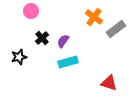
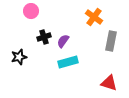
gray rectangle: moved 5 px left, 12 px down; rotated 42 degrees counterclockwise
black cross: moved 2 px right, 1 px up; rotated 24 degrees clockwise
